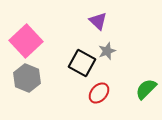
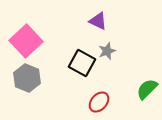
purple triangle: rotated 18 degrees counterclockwise
green semicircle: moved 1 px right
red ellipse: moved 9 px down
